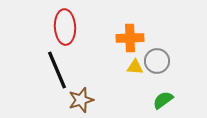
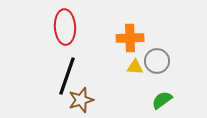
black line: moved 10 px right, 6 px down; rotated 42 degrees clockwise
green semicircle: moved 1 px left
